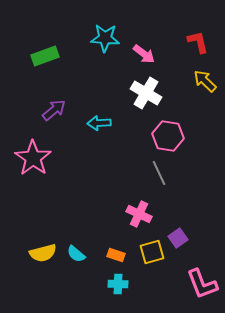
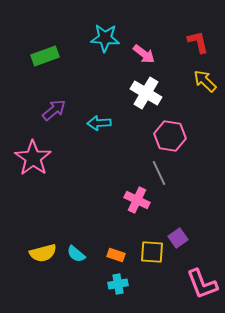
pink hexagon: moved 2 px right
pink cross: moved 2 px left, 14 px up
yellow square: rotated 20 degrees clockwise
cyan cross: rotated 12 degrees counterclockwise
